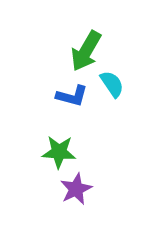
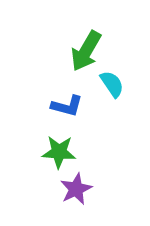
blue L-shape: moved 5 px left, 10 px down
